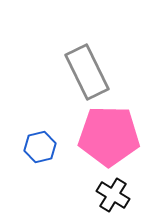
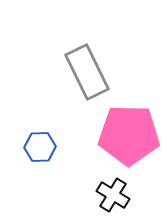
pink pentagon: moved 20 px right, 1 px up
blue hexagon: rotated 12 degrees clockwise
